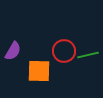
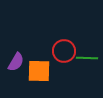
purple semicircle: moved 3 px right, 11 px down
green line: moved 1 px left, 3 px down; rotated 15 degrees clockwise
